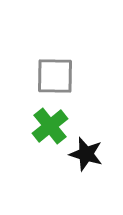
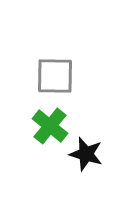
green cross: rotated 12 degrees counterclockwise
